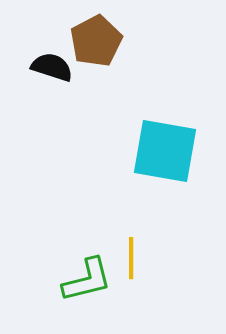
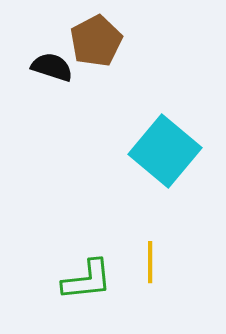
cyan square: rotated 30 degrees clockwise
yellow line: moved 19 px right, 4 px down
green L-shape: rotated 8 degrees clockwise
